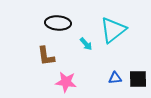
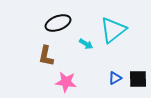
black ellipse: rotated 25 degrees counterclockwise
cyan arrow: rotated 16 degrees counterclockwise
brown L-shape: rotated 20 degrees clockwise
blue triangle: rotated 24 degrees counterclockwise
